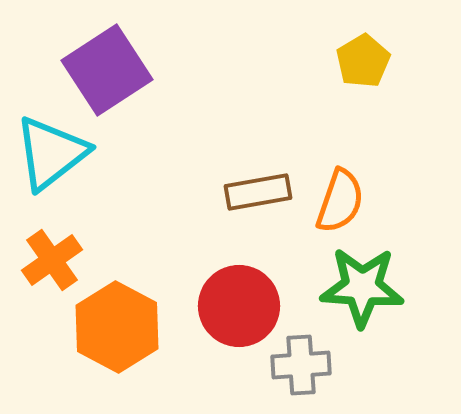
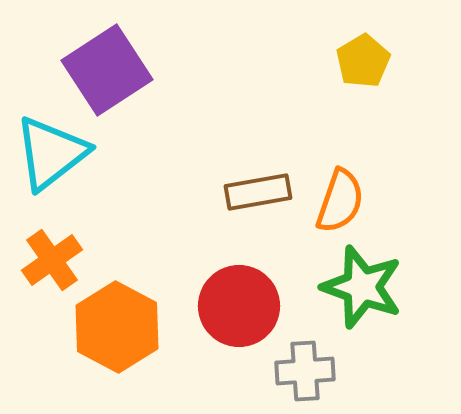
green star: rotated 16 degrees clockwise
gray cross: moved 4 px right, 6 px down
